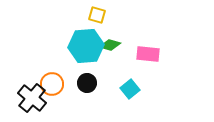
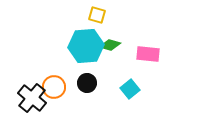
orange circle: moved 2 px right, 3 px down
